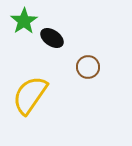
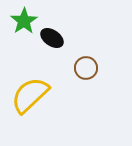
brown circle: moved 2 px left, 1 px down
yellow semicircle: rotated 12 degrees clockwise
